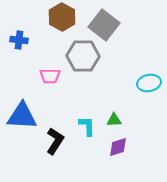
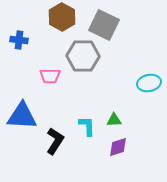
gray square: rotated 12 degrees counterclockwise
